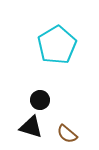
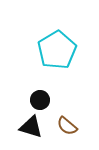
cyan pentagon: moved 5 px down
brown semicircle: moved 8 px up
